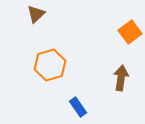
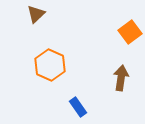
orange hexagon: rotated 20 degrees counterclockwise
